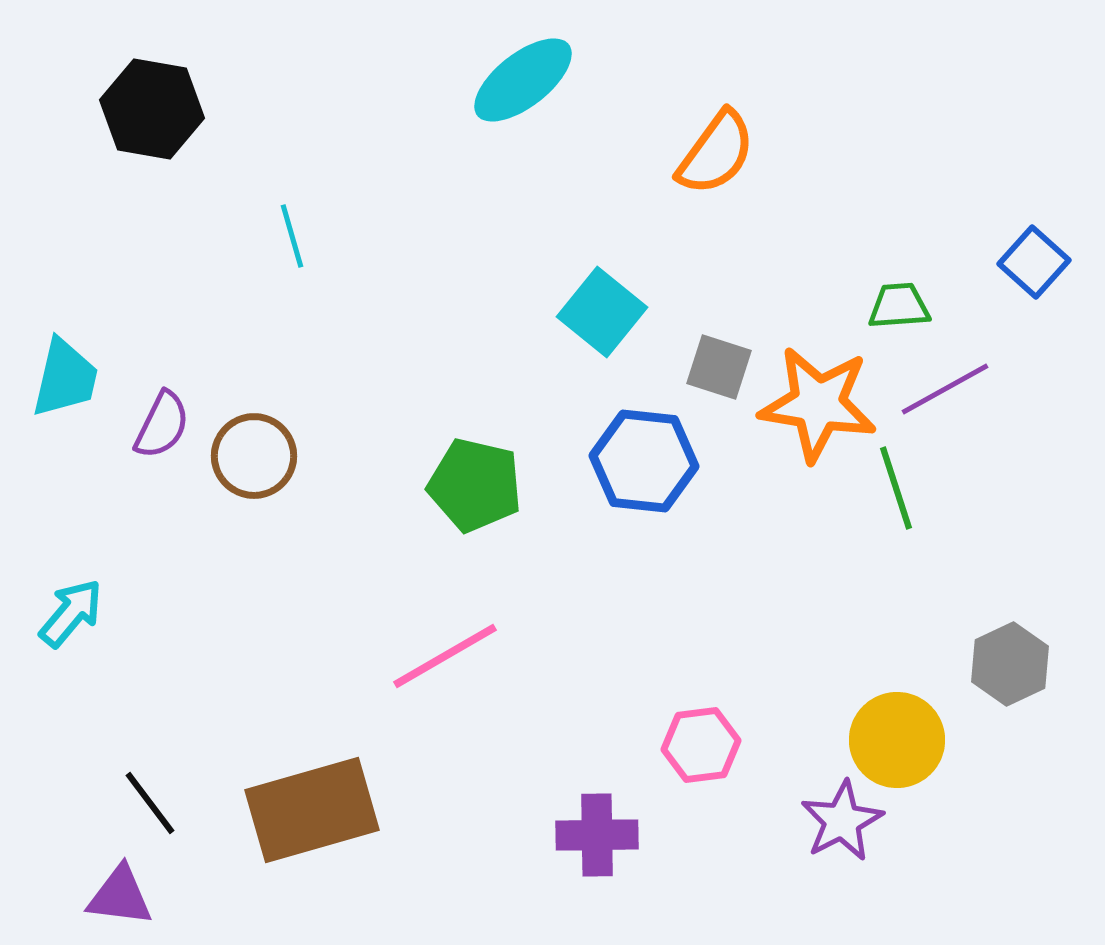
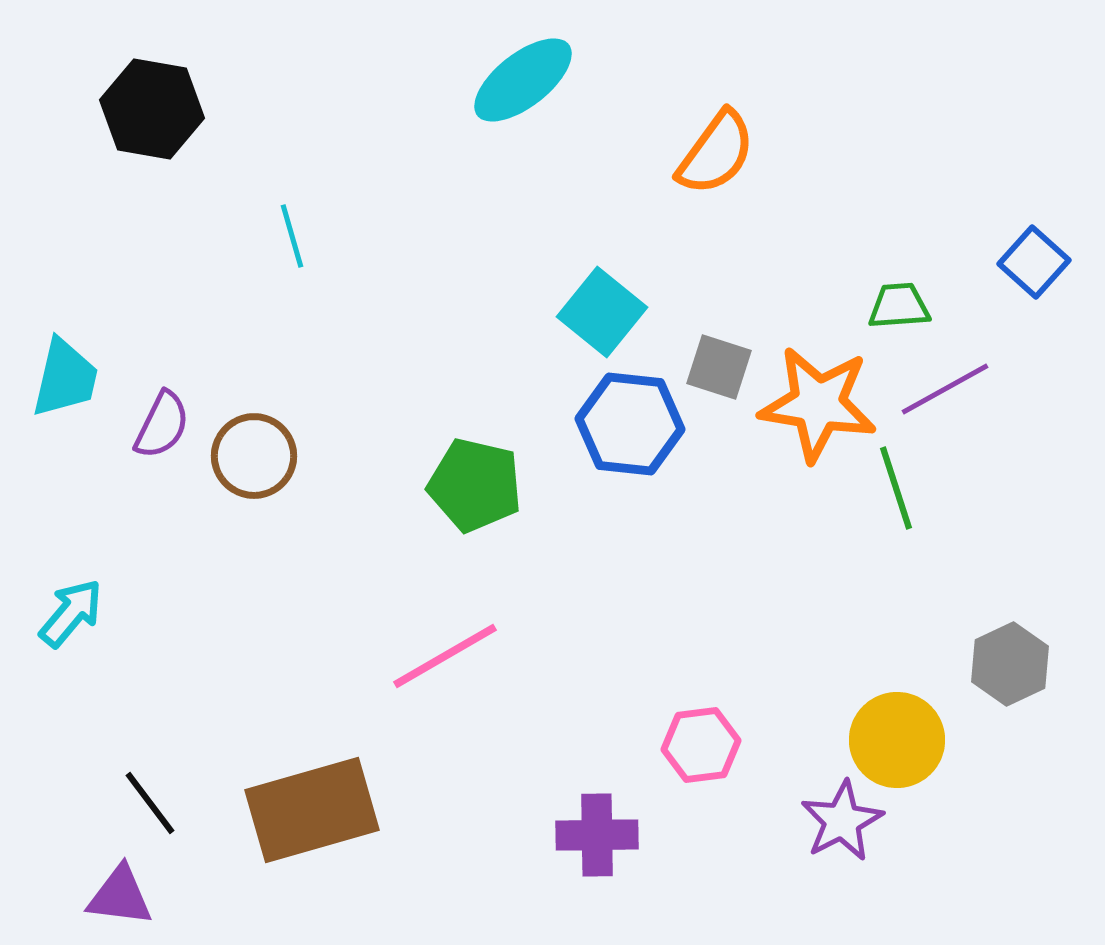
blue hexagon: moved 14 px left, 37 px up
